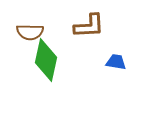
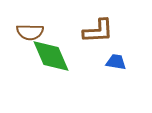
brown L-shape: moved 9 px right, 5 px down
green diamond: moved 5 px right, 4 px up; rotated 36 degrees counterclockwise
